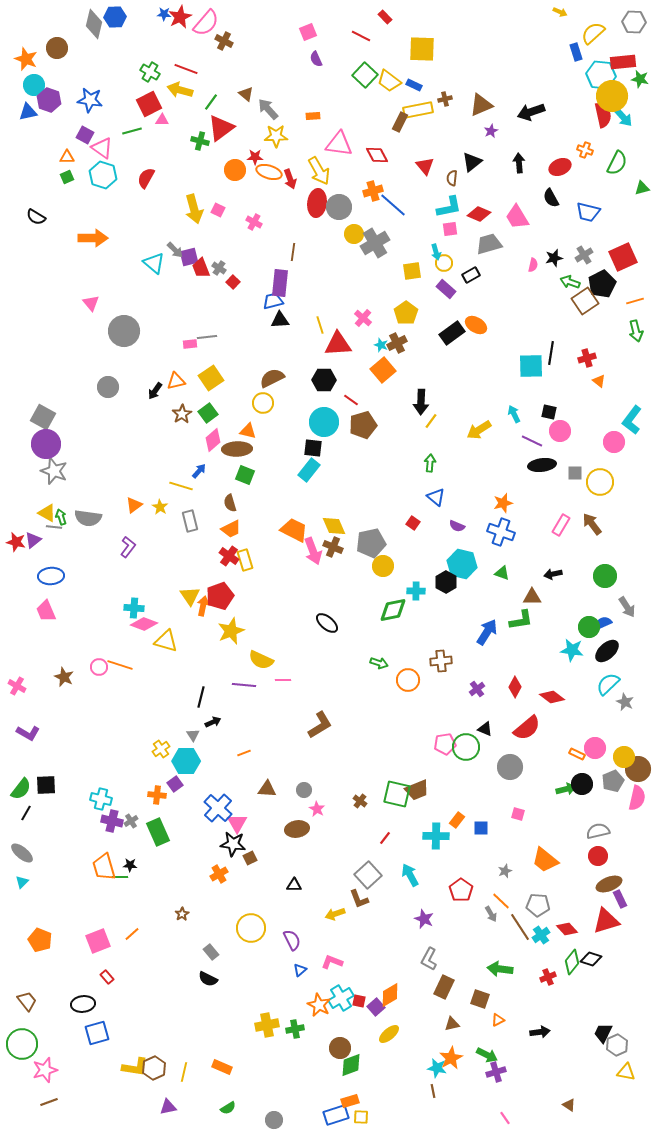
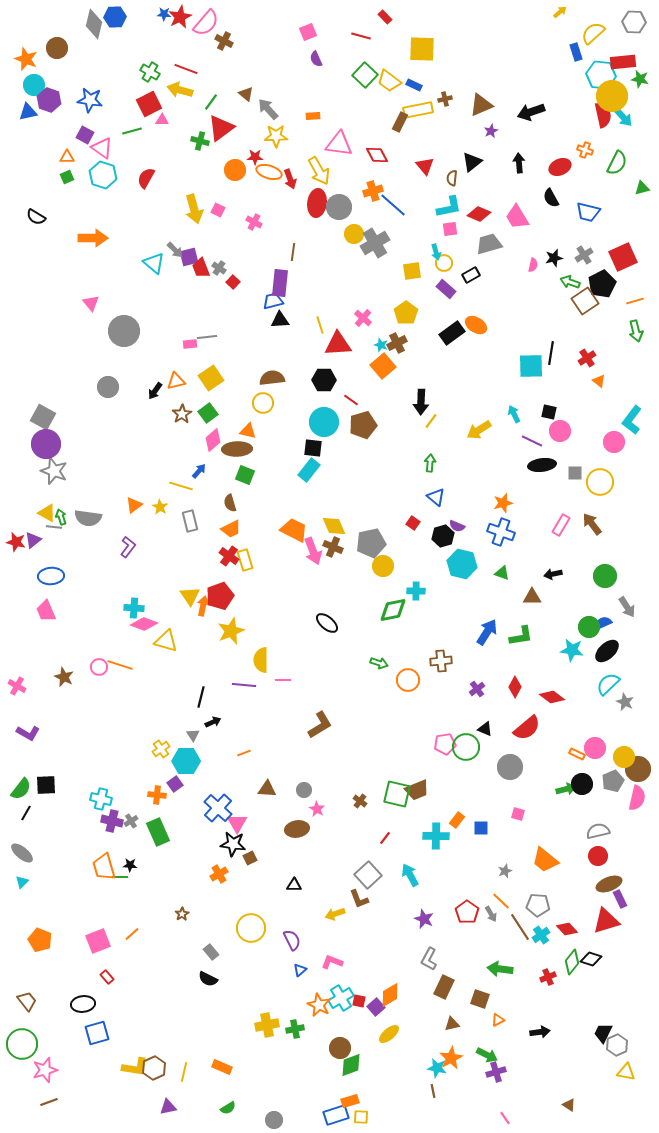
yellow arrow at (560, 12): rotated 64 degrees counterclockwise
red line at (361, 36): rotated 12 degrees counterclockwise
red cross at (587, 358): rotated 18 degrees counterclockwise
orange square at (383, 370): moved 4 px up
brown semicircle at (272, 378): rotated 20 degrees clockwise
black hexagon at (446, 582): moved 3 px left, 46 px up; rotated 15 degrees clockwise
green L-shape at (521, 620): moved 16 px down
yellow semicircle at (261, 660): rotated 65 degrees clockwise
red pentagon at (461, 890): moved 6 px right, 22 px down
